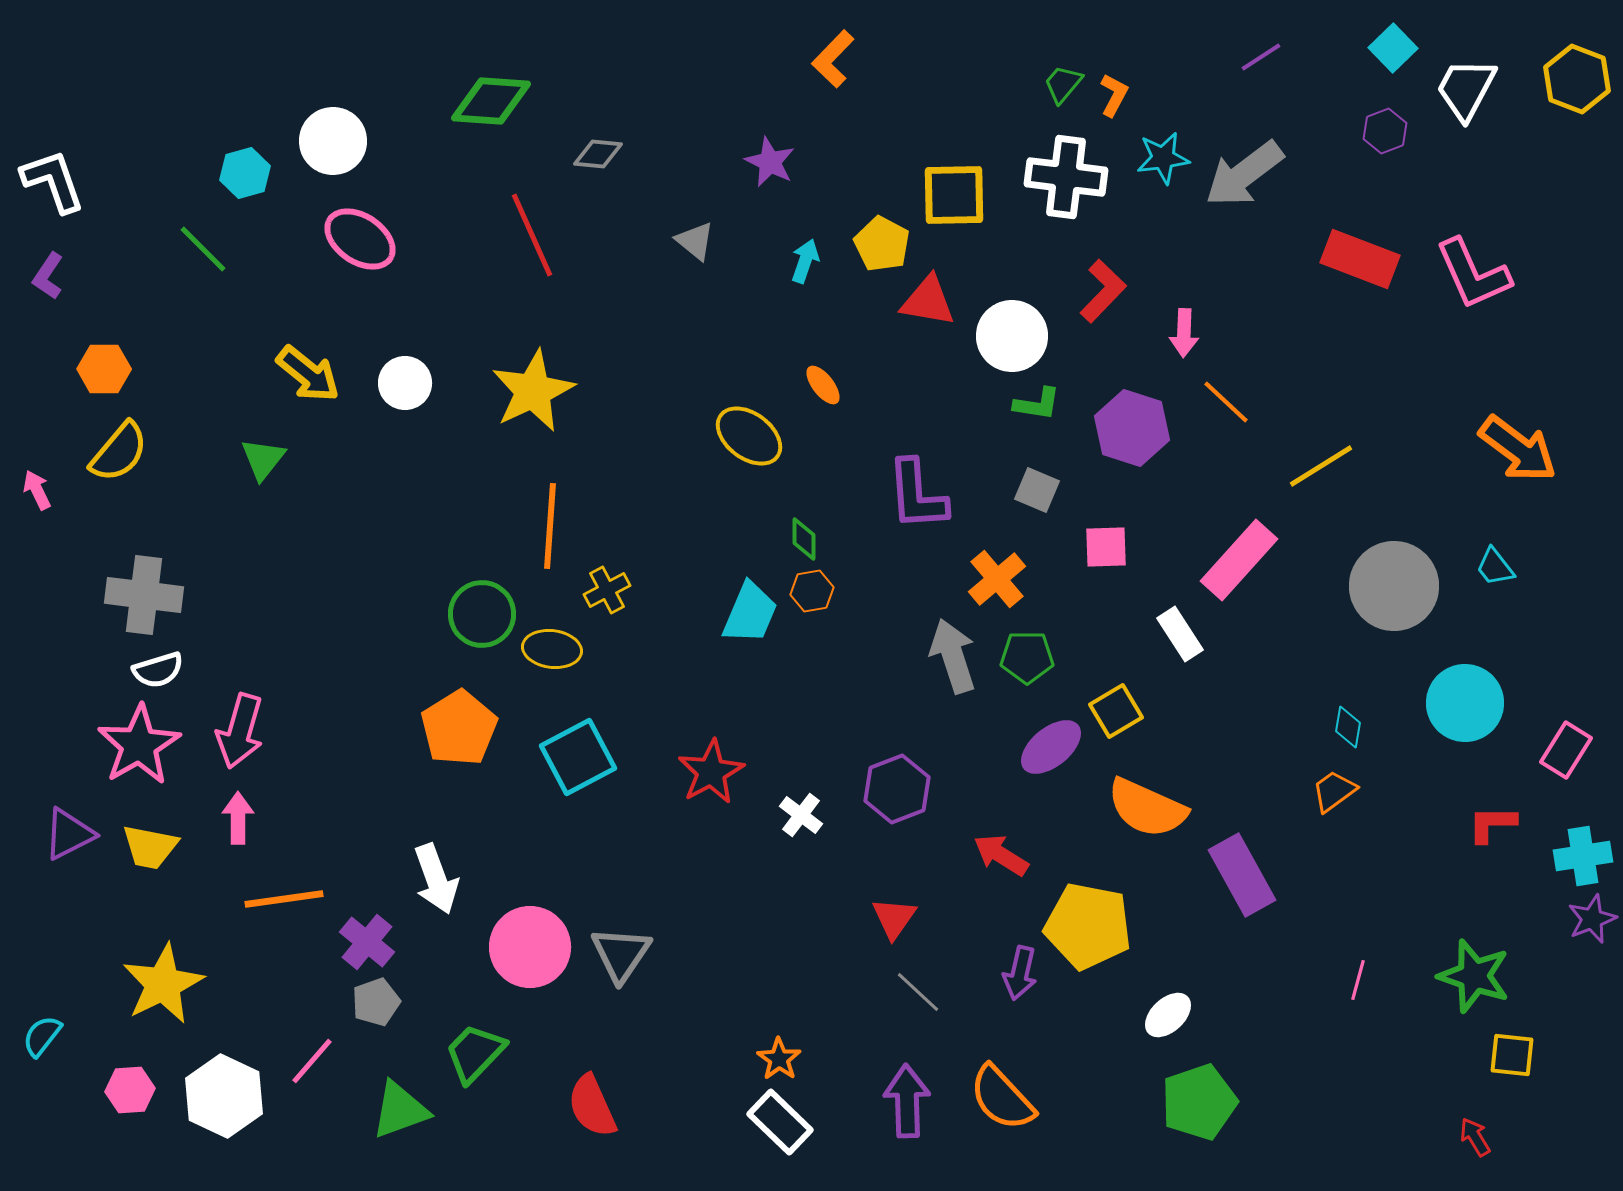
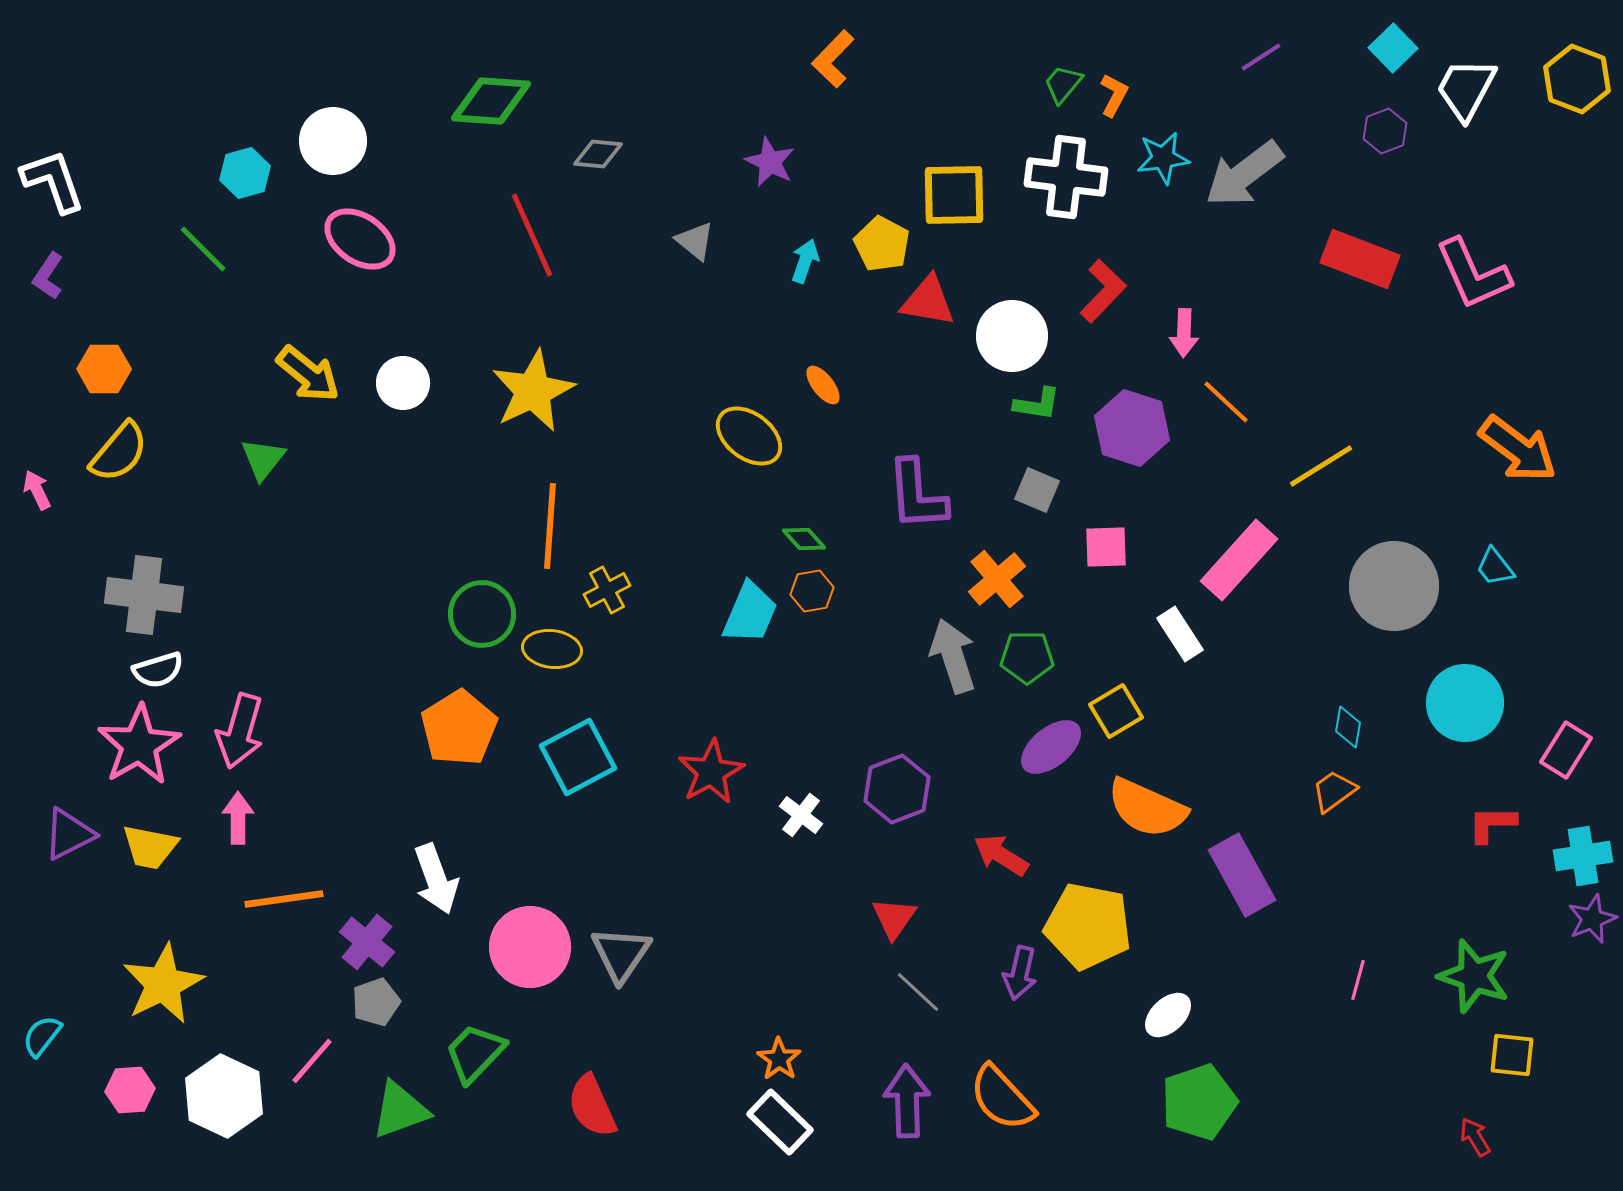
white circle at (405, 383): moved 2 px left
green diamond at (804, 539): rotated 42 degrees counterclockwise
